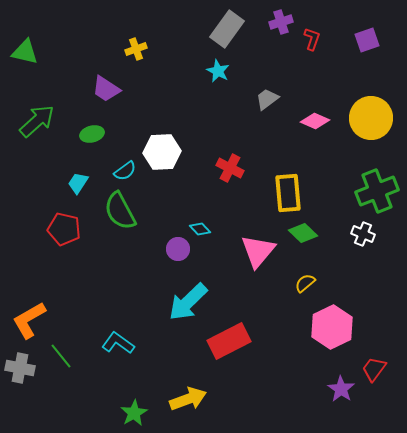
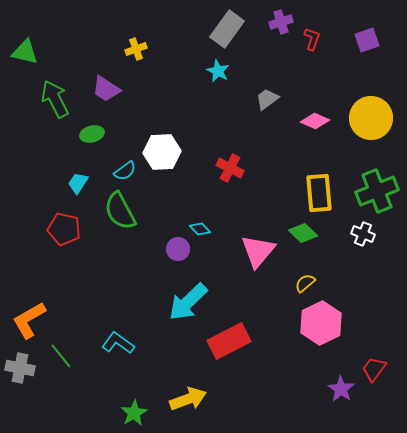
green arrow: moved 18 px right, 22 px up; rotated 75 degrees counterclockwise
yellow rectangle: moved 31 px right
pink hexagon: moved 11 px left, 4 px up
